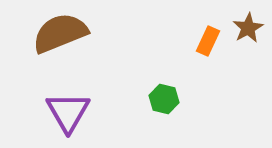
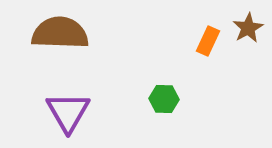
brown semicircle: rotated 24 degrees clockwise
green hexagon: rotated 12 degrees counterclockwise
